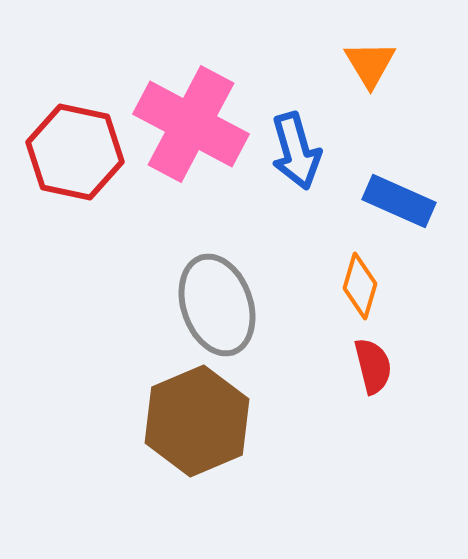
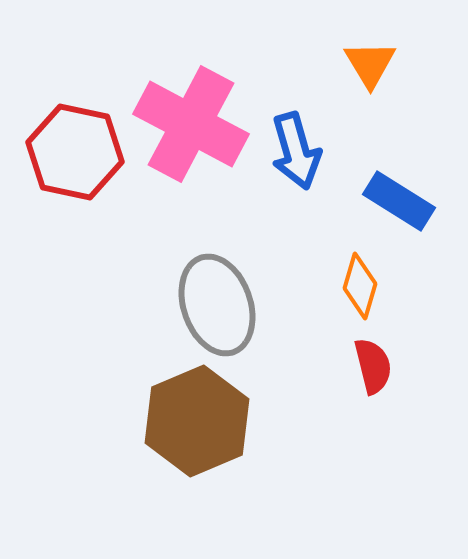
blue rectangle: rotated 8 degrees clockwise
